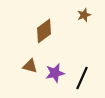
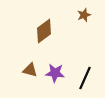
brown triangle: moved 4 px down
purple star: rotated 18 degrees clockwise
black line: moved 3 px right
